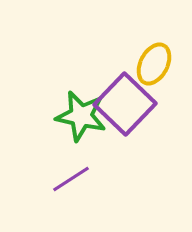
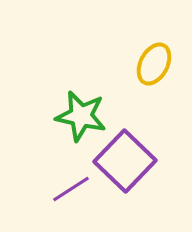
purple square: moved 57 px down
purple line: moved 10 px down
